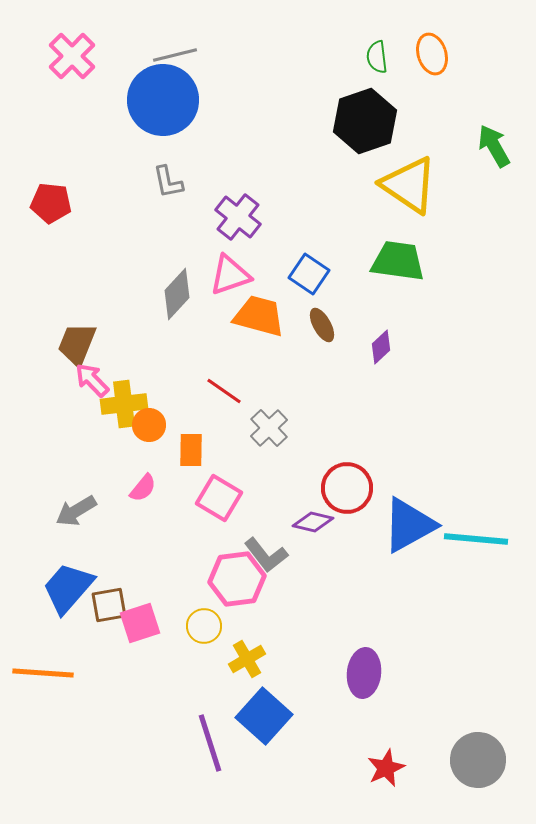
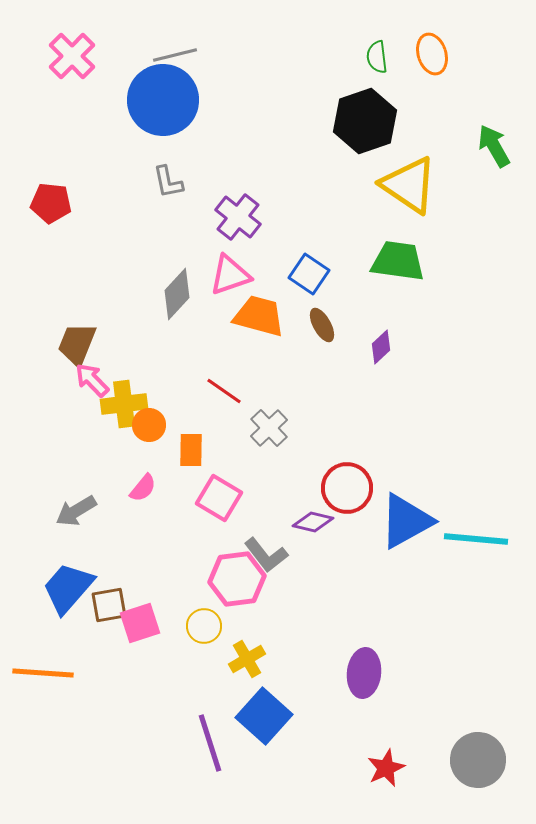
blue triangle at (409, 525): moved 3 px left, 4 px up
